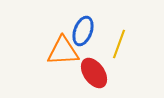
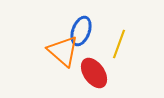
blue ellipse: moved 2 px left
orange triangle: rotated 44 degrees clockwise
